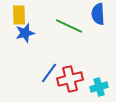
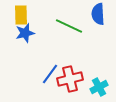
yellow rectangle: moved 2 px right
blue line: moved 1 px right, 1 px down
cyan cross: rotated 12 degrees counterclockwise
